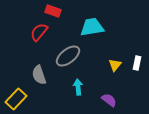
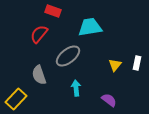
cyan trapezoid: moved 2 px left
red semicircle: moved 2 px down
cyan arrow: moved 2 px left, 1 px down
